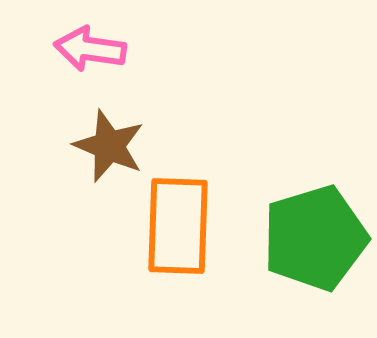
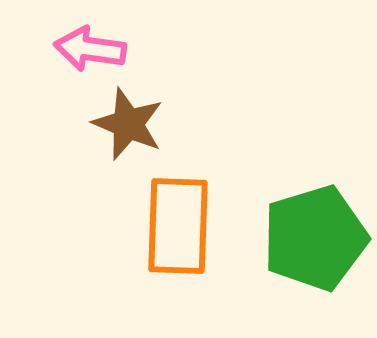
brown star: moved 19 px right, 22 px up
